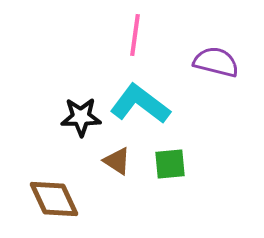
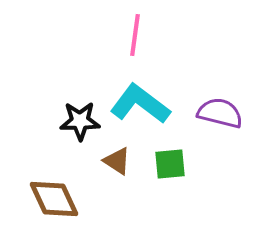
purple semicircle: moved 4 px right, 51 px down
black star: moved 1 px left, 4 px down
